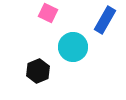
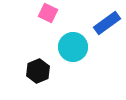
blue rectangle: moved 2 px right, 3 px down; rotated 24 degrees clockwise
